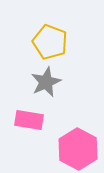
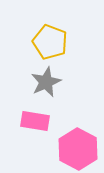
pink rectangle: moved 6 px right, 1 px down
